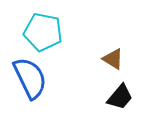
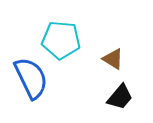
cyan pentagon: moved 18 px right, 8 px down; rotated 6 degrees counterclockwise
blue semicircle: moved 1 px right
